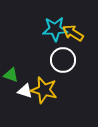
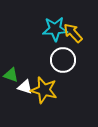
yellow arrow: rotated 15 degrees clockwise
white triangle: moved 4 px up
